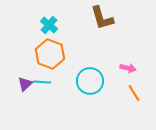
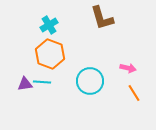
cyan cross: rotated 18 degrees clockwise
purple triangle: rotated 35 degrees clockwise
